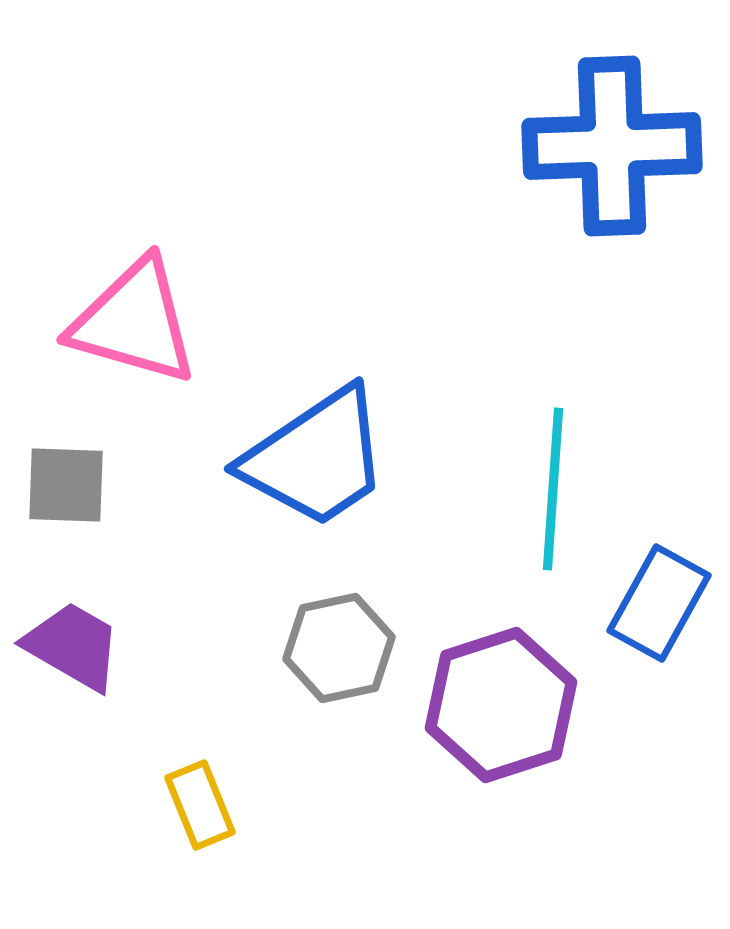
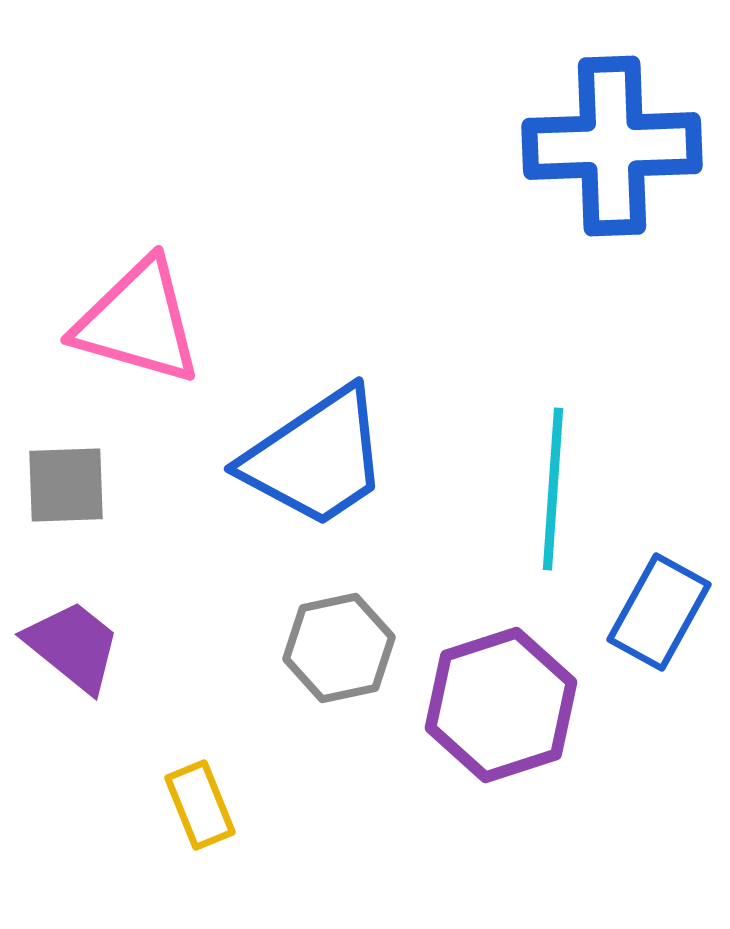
pink triangle: moved 4 px right
gray square: rotated 4 degrees counterclockwise
blue rectangle: moved 9 px down
purple trapezoid: rotated 9 degrees clockwise
